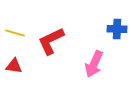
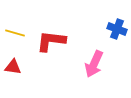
blue cross: rotated 18 degrees clockwise
red L-shape: rotated 32 degrees clockwise
red triangle: moved 1 px left, 1 px down
